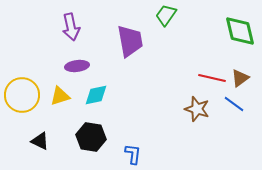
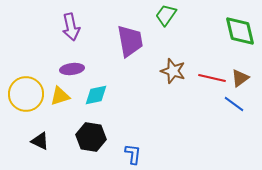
purple ellipse: moved 5 px left, 3 px down
yellow circle: moved 4 px right, 1 px up
brown star: moved 24 px left, 38 px up
